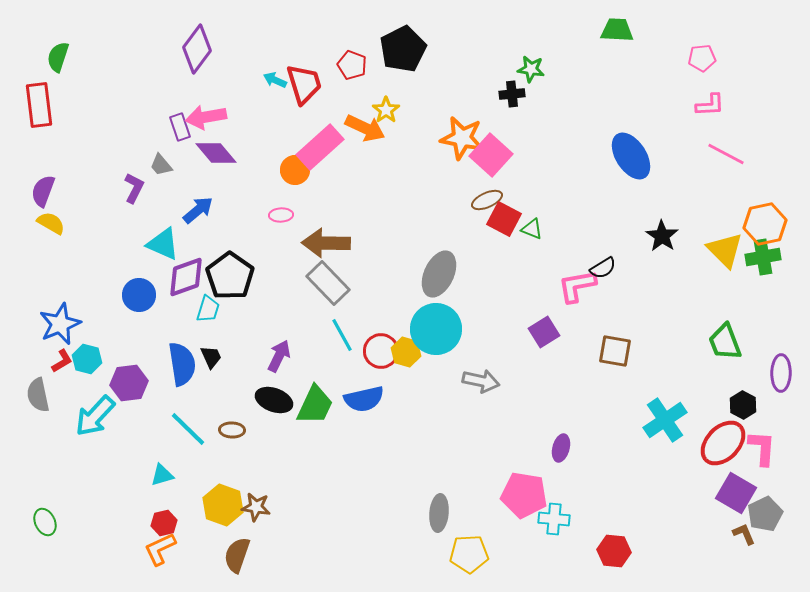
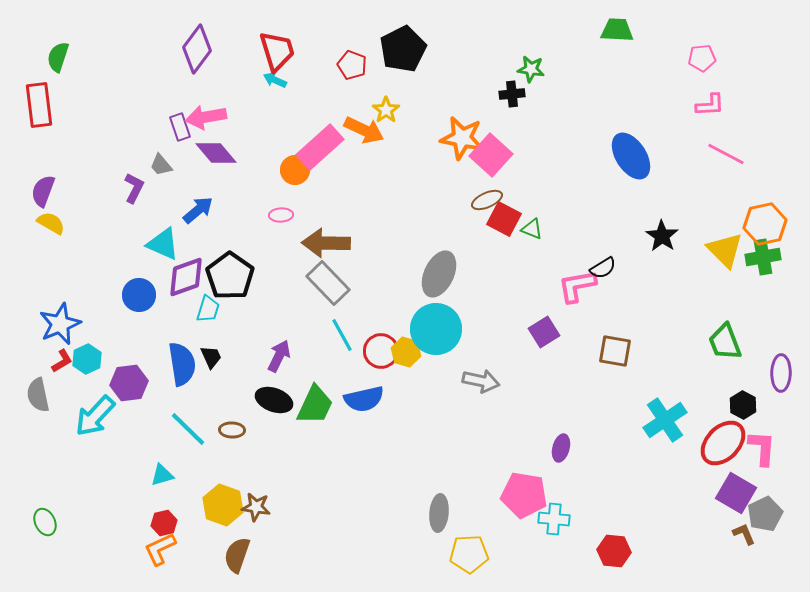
red trapezoid at (304, 84): moved 27 px left, 33 px up
orange arrow at (365, 128): moved 1 px left, 2 px down
cyan hexagon at (87, 359): rotated 20 degrees clockwise
